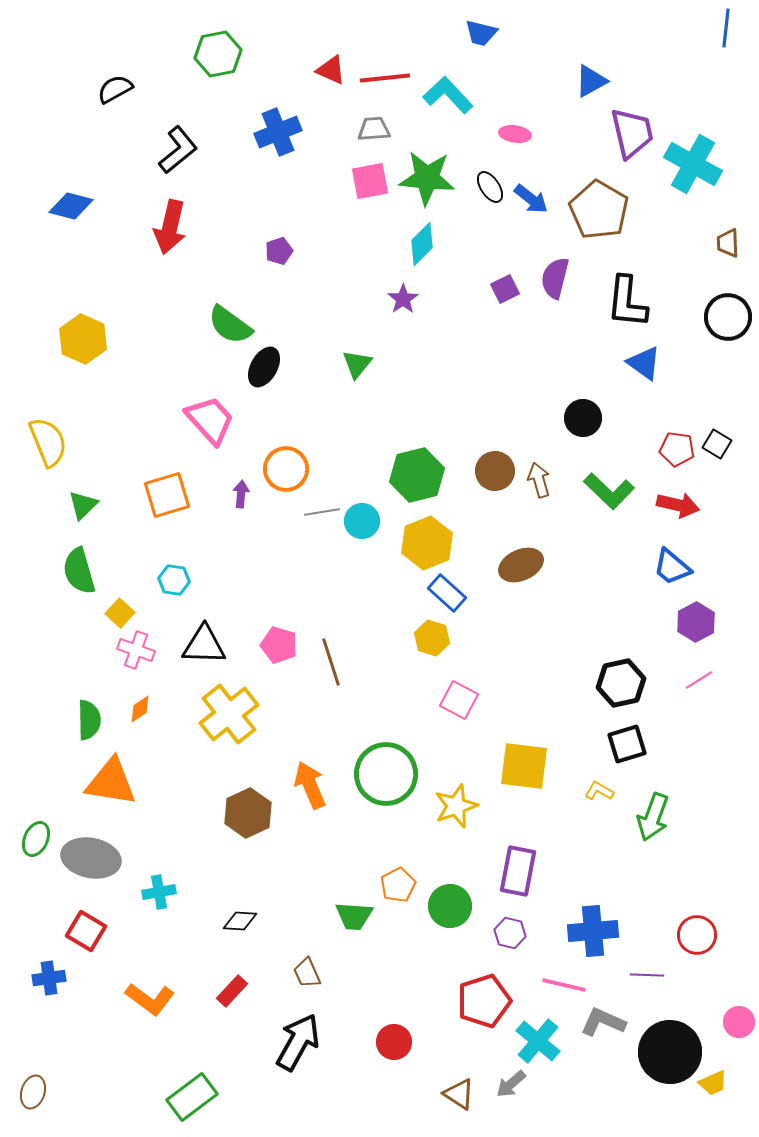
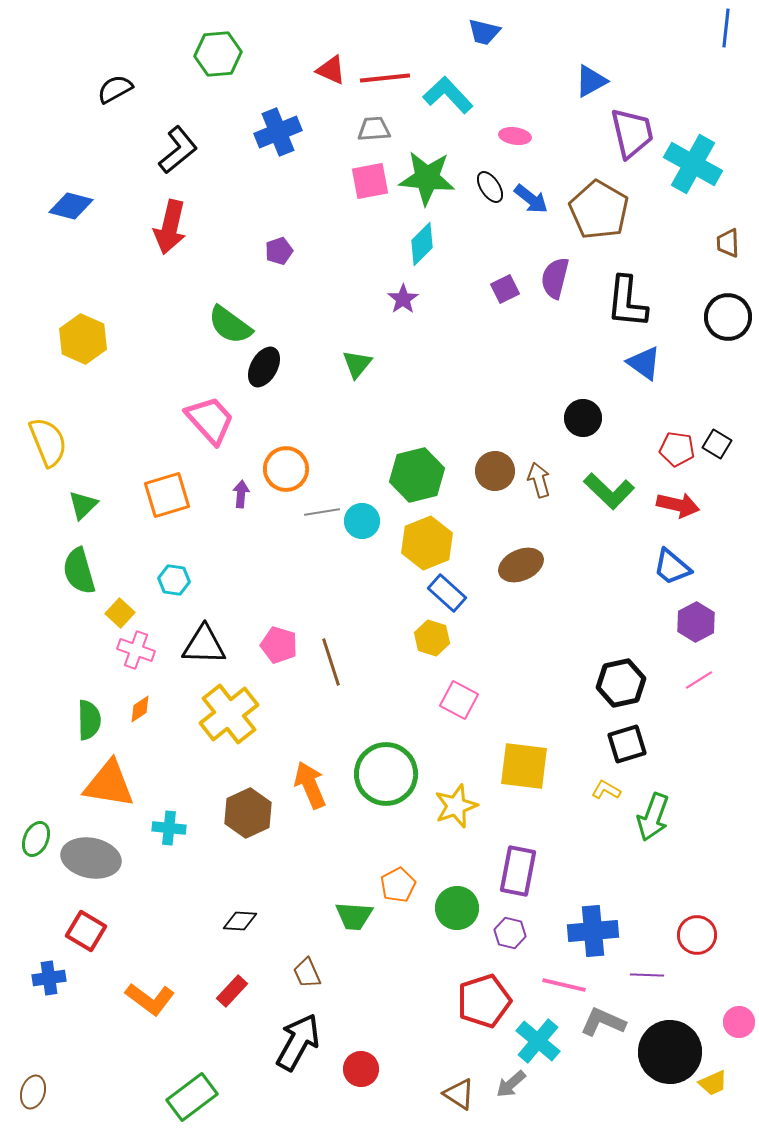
blue trapezoid at (481, 33): moved 3 px right, 1 px up
green hexagon at (218, 54): rotated 6 degrees clockwise
pink ellipse at (515, 134): moved 2 px down
orange triangle at (111, 782): moved 2 px left, 2 px down
yellow L-shape at (599, 791): moved 7 px right, 1 px up
cyan cross at (159, 892): moved 10 px right, 64 px up; rotated 16 degrees clockwise
green circle at (450, 906): moved 7 px right, 2 px down
red circle at (394, 1042): moved 33 px left, 27 px down
